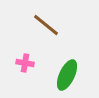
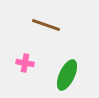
brown line: rotated 20 degrees counterclockwise
